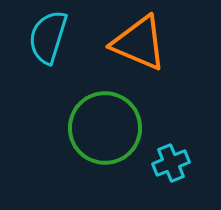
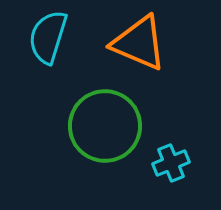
green circle: moved 2 px up
